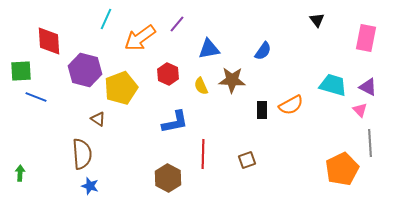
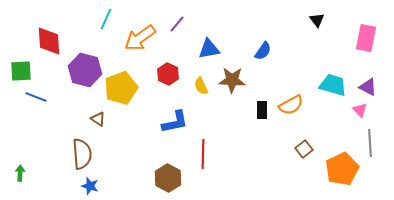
brown square: moved 57 px right, 11 px up; rotated 18 degrees counterclockwise
